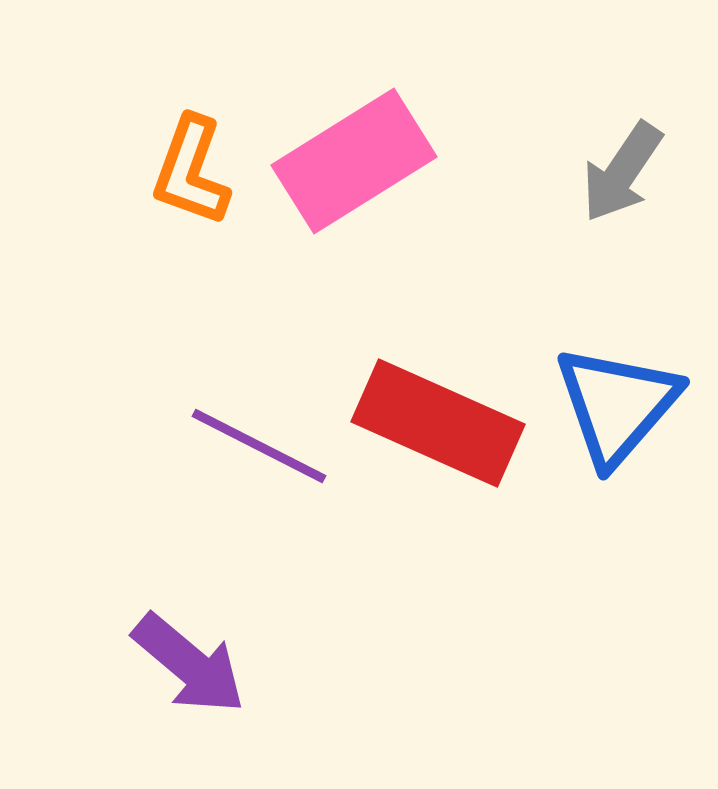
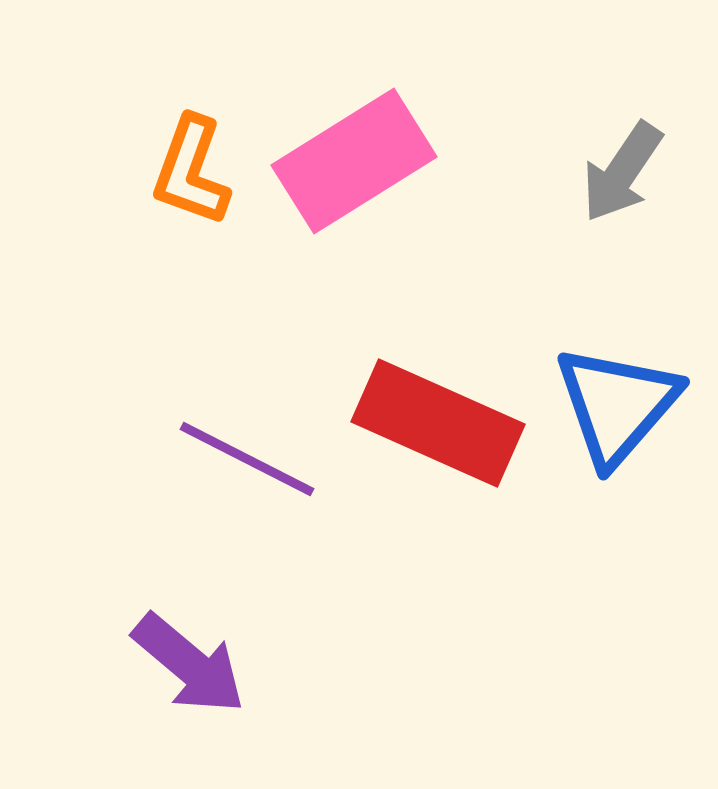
purple line: moved 12 px left, 13 px down
